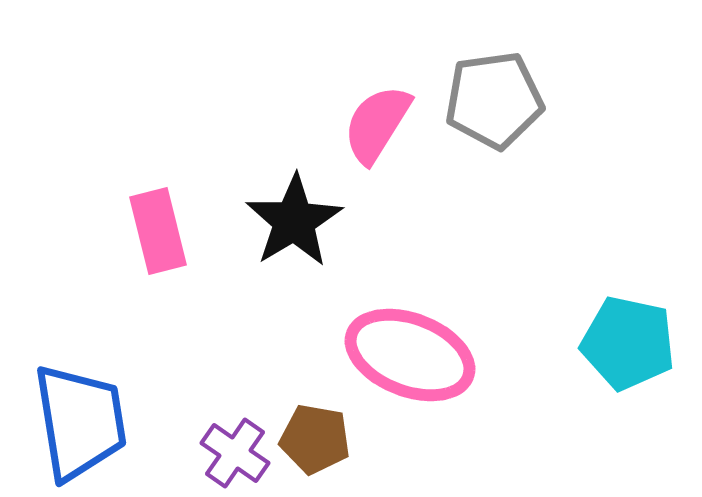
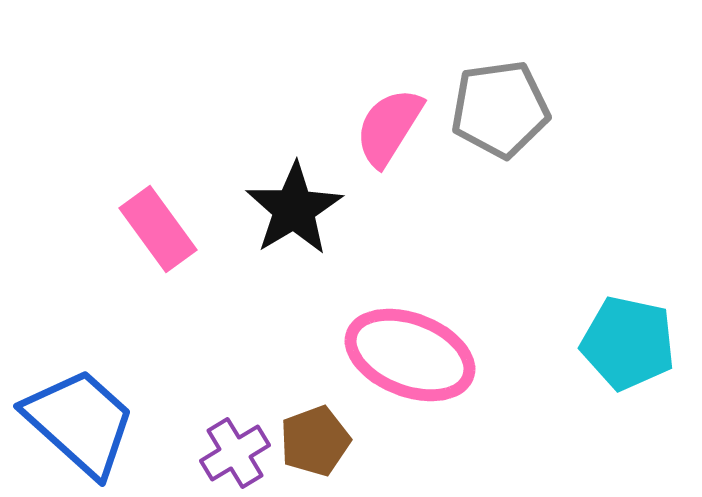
gray pentagon: moved 6 px right, 9 px down
pink semicircle: moved 12 px right, 3 px down
black star: moved 12 px up
pink rectangle: moved 2 px up; rotated 22 degrees counterclockwise
blue trapezoid: rotated 39 degrees counterclockwise
brown pentagon: moved 2 px down; rotated 30 degrees counterclockwise
purple cross: rotated 24 degrees clockwise
